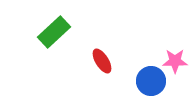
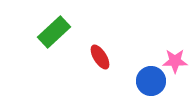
red ellipse: moved 2 px left, 4 px up
